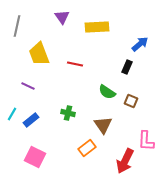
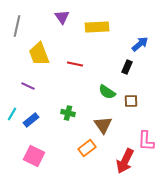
brown square: rotated 24 degrees counterclockwise
pink square: moved 1 px left, 1 px up
